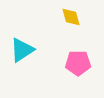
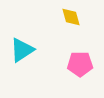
pink pentagon: moved 2 px right, 1 px down
